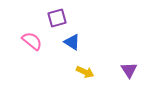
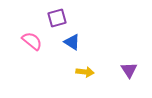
yellow arrow: rotated 18 degrees counterclockwise
